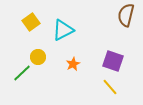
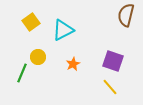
green line: rotated 24 degrees counterclockwise
